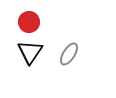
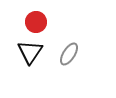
red circle: moved 7 px right
